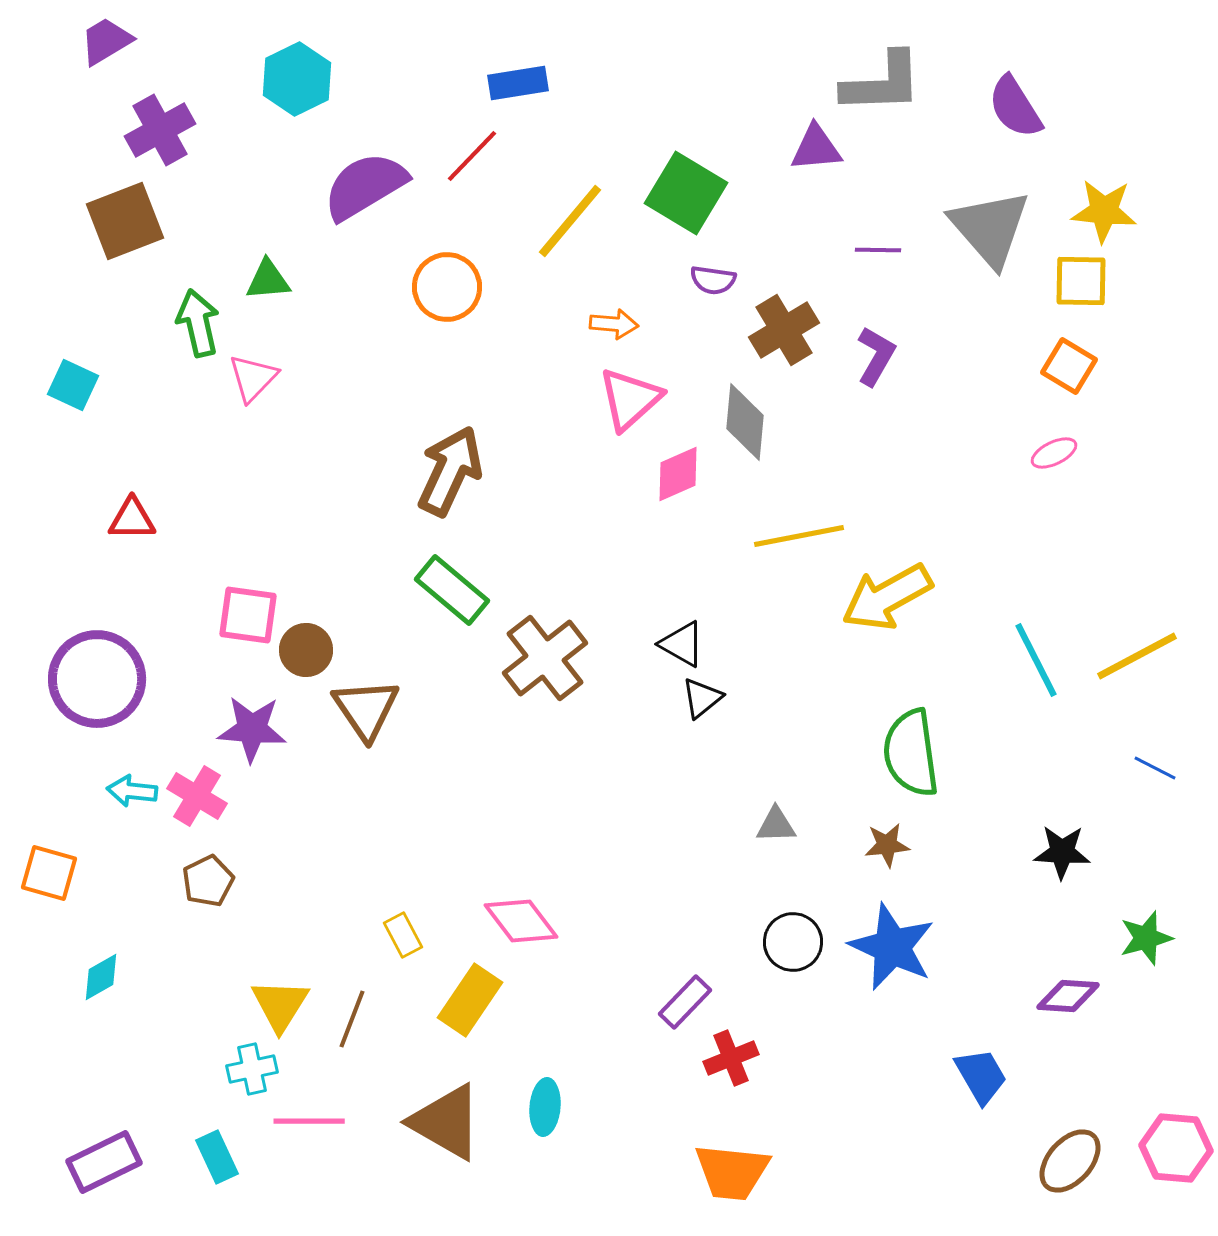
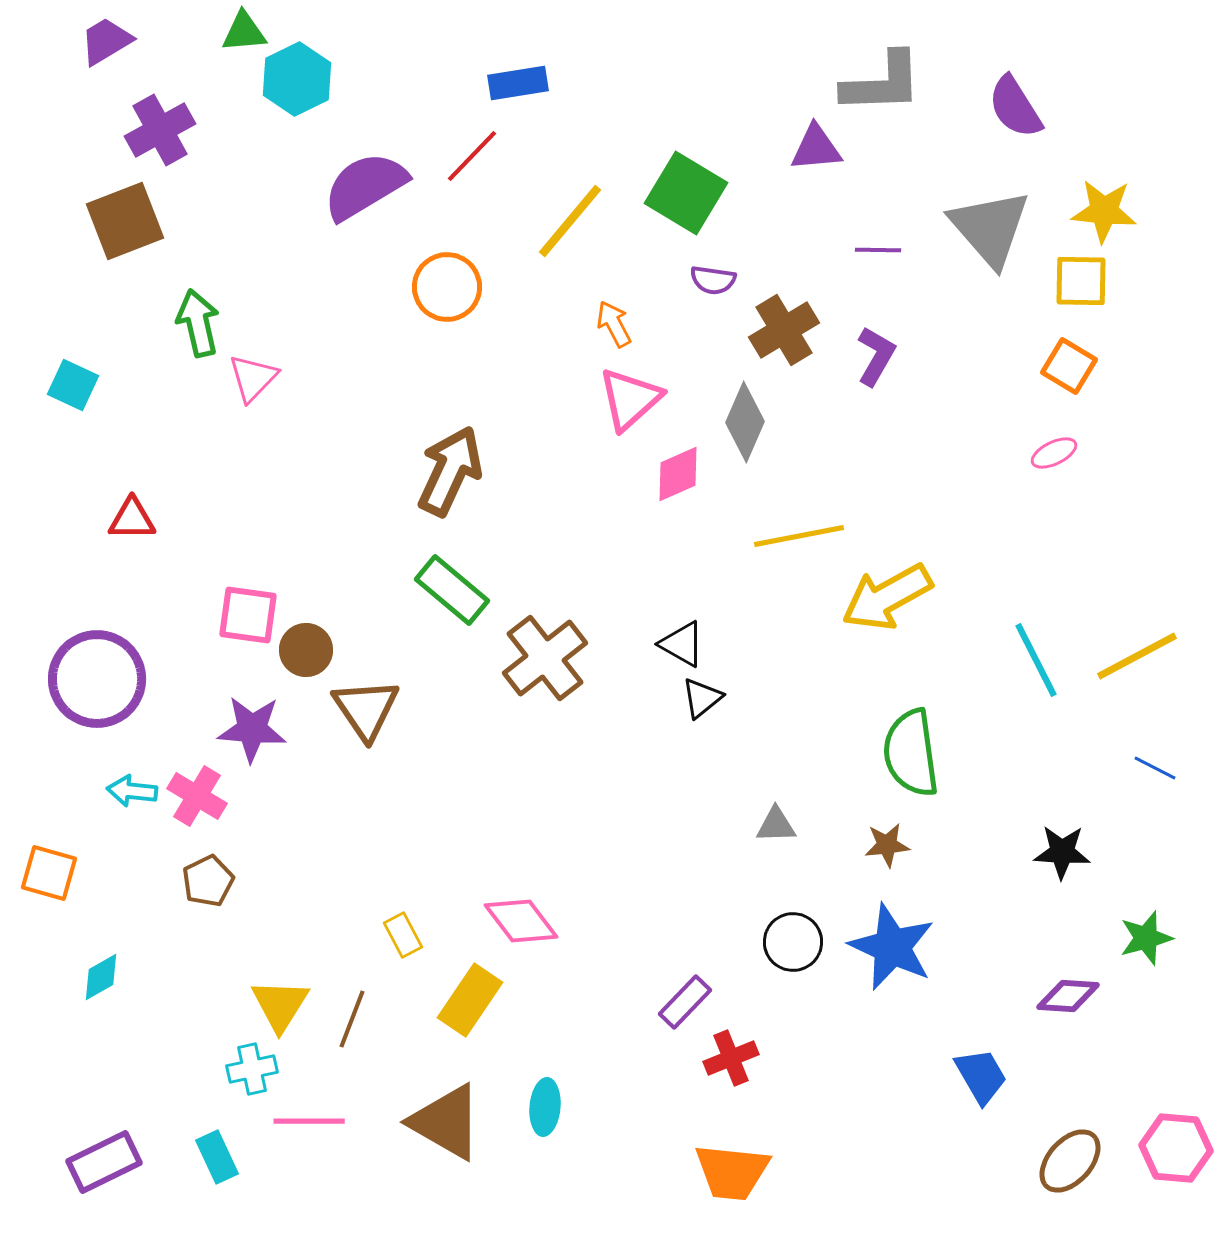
green triangle at (268, 280): moved 24 px left, 248 px up
orange arrow at (614, 324): rotated 123 degrees counterclockwise
gray diamond at (745, 422): rotated 18 degrees clockwise
